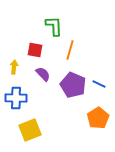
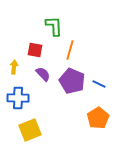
purple pentagon: moved 1 px left, 4 px up
blue cross: moved 2 px right
